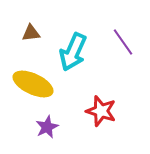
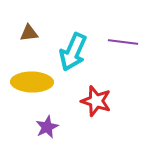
brown triangle: moved 2 px left
purple line: rotated 48 degrees counterclockwise
yellow ellipse: moved 1 px left, 2 px up; rotated 24 degrees counterclockwise
red star: moved 5 px left, 10 px up
